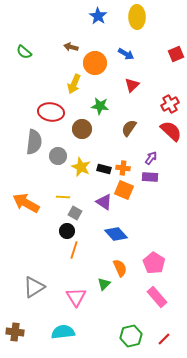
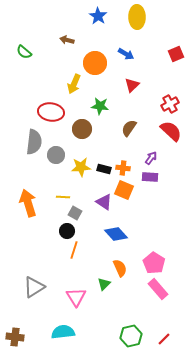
brown arrow: moved 4 px left, 7 px up
gray circle: moved 2 px left, 1 px up
yellow star: rotated 30 degrees counterclockwise
orange arrow: moved 2 px right; rotated 44 degrees clockwise
pink rectangle: moved 1 px right, 8 px up
brown cross: moved 5 px down
